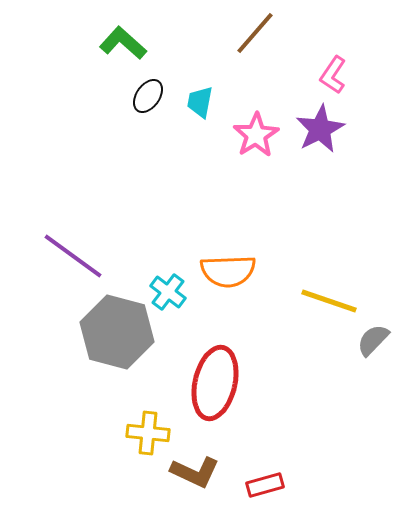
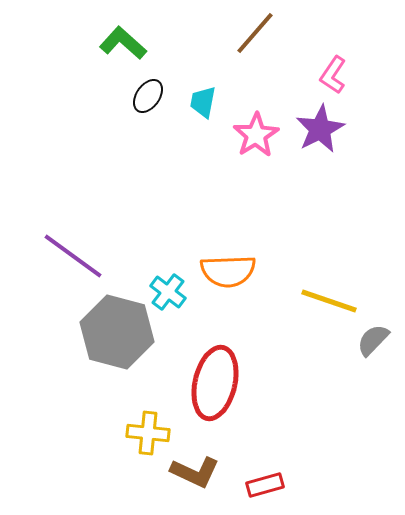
cyan trapezoid: moved 3 px right
